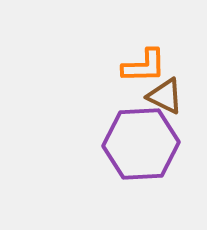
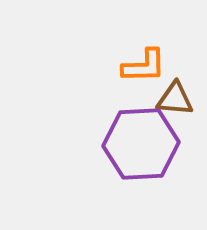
brown triangle: moved 10 px right, 3 px down; rotated 21 degrees counterclockwise
